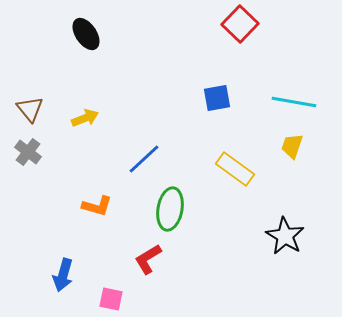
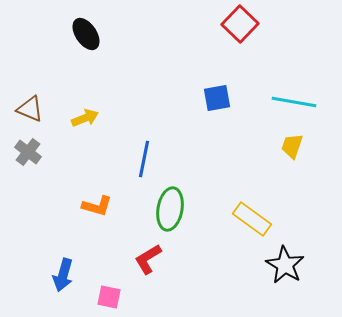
brown triangle: rotated 28 degrees counterclockwise
blue line: rotated 36 degrees counterclockwise
yellow rectangle: moved 17 px right, 50 px down
black star: moved 29 px down
pink square: moved 2 px left, 2 px up
